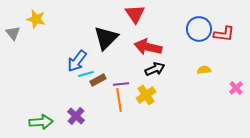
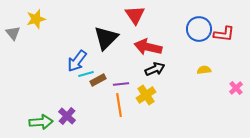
red triangle: moved 1 px down
yellow star: rotated 30 degrees counterclockwise
orange line: moved 5 px down
purple cross: moved 9 px left
